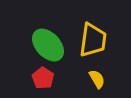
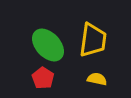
yellow semicircle: rotated 48 degrees counterclockwise
